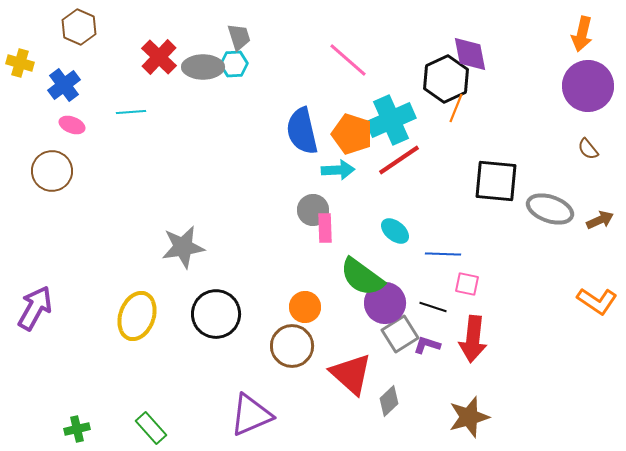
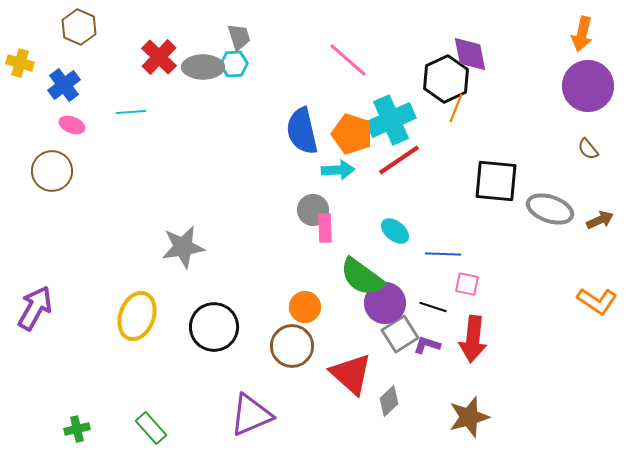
black circle at (216, 314): moved 2 px left, 13 px down
